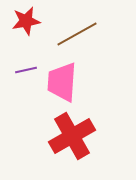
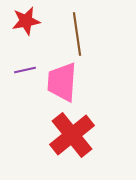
brown line: rotated 69 degrees counterclockwise
purple line: moved 1 px left
red cross: moved 1 px up; rotated 9 degrees counterclockwise
